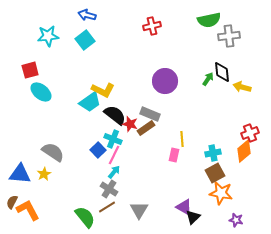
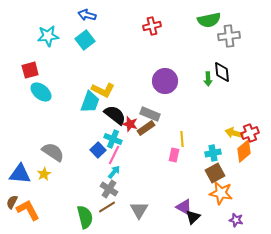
green arrow at (208, 79): rotated 144 degrees clockwise
yellow arrow at (242, 87): moved 8 px left, 46 px down
cyan trapezoid at (90, 102): rotated 35 degrees counterclockwise
green semicircle at (85, 217): rotated 25 degrees clockwise
